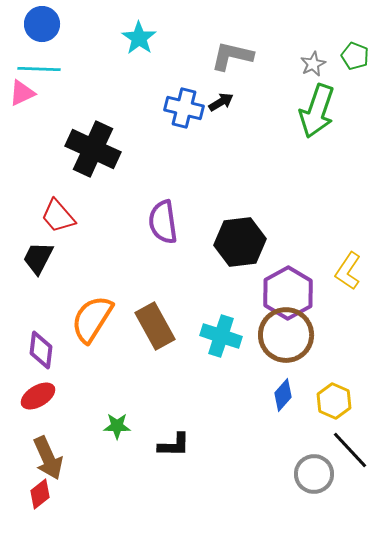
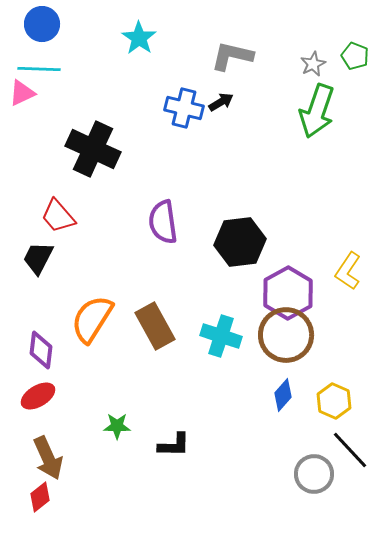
red diamond: moved 3 px down
